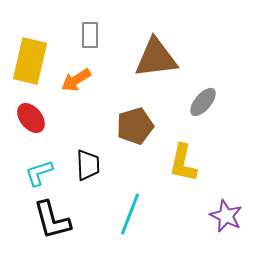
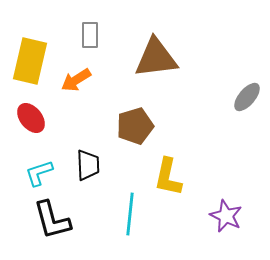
gray ellipse: moved 44 px right, 5 px up
yellow L-shape: moved 15 px left, 14 px down
cyan line: rotated 15 degrees counterclockwise
